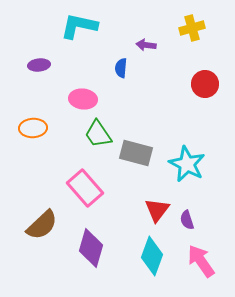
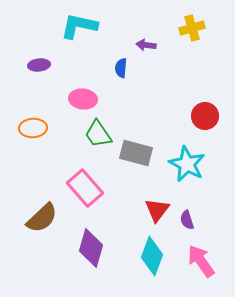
red circle: moved 32 px down
brown semicircle: moved 7 px up
